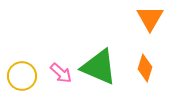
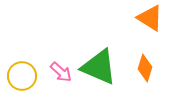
orange triangle: rotated 28 degrees counterclockwise
pink arrow: moved 1 px up
